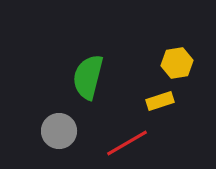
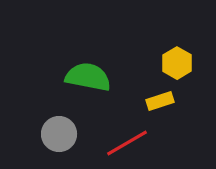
yellow hexagon: rotated 20 degrees counterclockwise
green semicircle: rotated 87 degrees clockwise
gray circle: moved 3 px down
